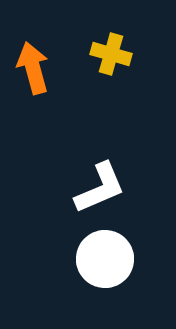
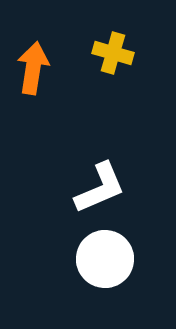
yellow cross: moved 2 px right, 1 px up
orange arrow: rotated 24 degrees clockwise
